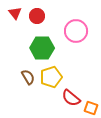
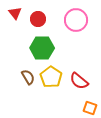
red circle: moved 1 px right, 3 px down
pink circle: moved 11 px up
yellow pentagon: rotated 20 degrees counterclockwise
red semicircle: moved 8 px right, 17 px up
orange square: moved 1 px left
